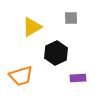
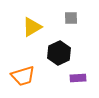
black hexagon: moved 3 px right
orange trapezoid: moved 2 px right
